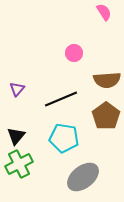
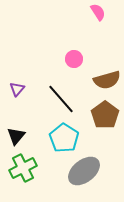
pink semicircle: moved 6 px left
pink circle: moved 6 px down
brown semicircle: rotated 12 degrees counterclockwise
black line: rotated 72 degrees clockwise
brown pentagon: moved 1 px left, 1 px up
cyan pentagon: rotated 24 degrees clockwise
green cross: moved 4 px right, 4 px down
gray ellipse: moved 1 px right, 6 px up
